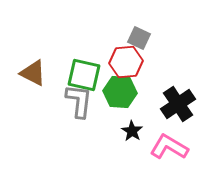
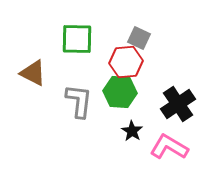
green square: moved 7 px left, 36 px up; rotated 12 degrees counterclockwise
